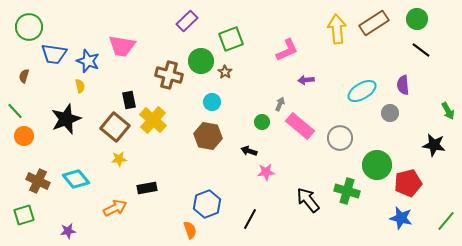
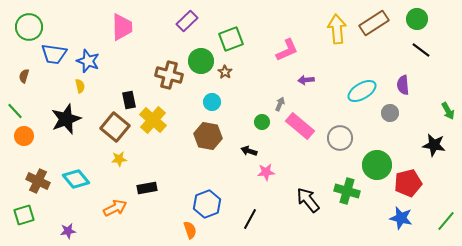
pink trapezoid at (122, 46): moved 19 px up; rotated 100 degrees counterclockwise
